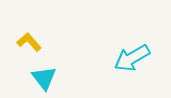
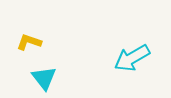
yellow L-shape: rotated 30 degrees counterclockwise
